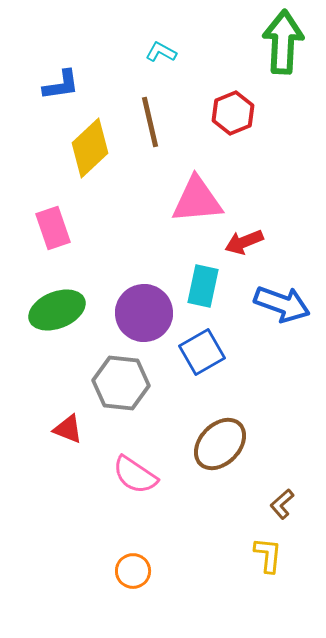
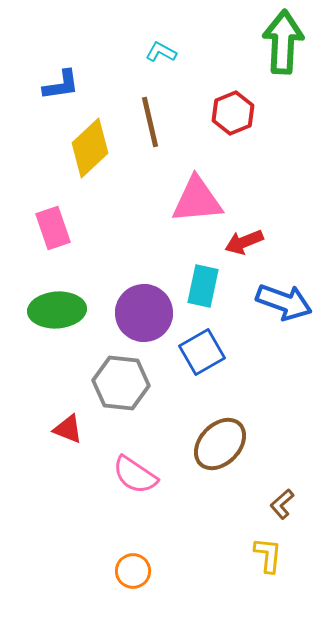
blue arrow: moved 2 px right, 2 px up
green ellipse: rotated 18 degrees clockwise
